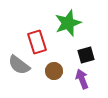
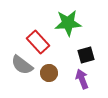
green star: rotated 16 degrees clockwise
red rectangle: moved 1 px right; rotated 25 degrees counterclockwise
gray semicircle: moved 3 px right
brown circle: moved 5 px left, 2 px down
